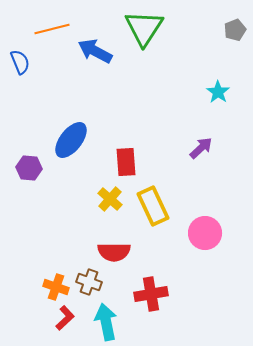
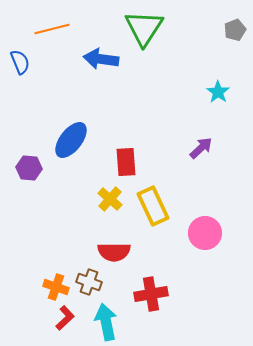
blue arrow: moved 6 px right, 8 px down; rotated 20 degrees counterclockwise
